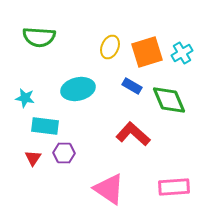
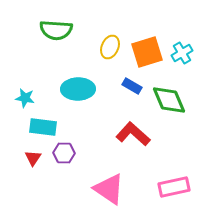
green semicircle: moved 17 px right, 7 px up
cyan ellipse: rotated 12 degrees clockwise
cyan rectangle: moved 2 px left, 1 px down
pink rectangle: rotated 8 degrees counterclockwise
